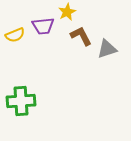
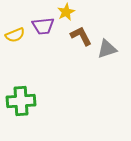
yellow star: moved 1 px left
